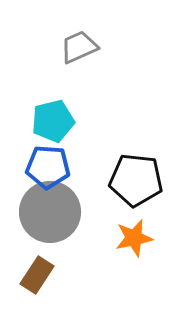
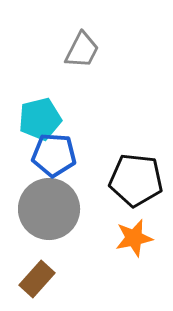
gray trapezoid: moved 3 px right, 3 px down; rotated 141 degrees clockwise
cyan pentagon: moved 13 px left, 2 px up
blue pentagon: moved 6 px right, 12 px up
gray circle: moved 1 px left, 3 px up
brown rectangle: moved 4 px down; rotated 9 degrees clockwise
